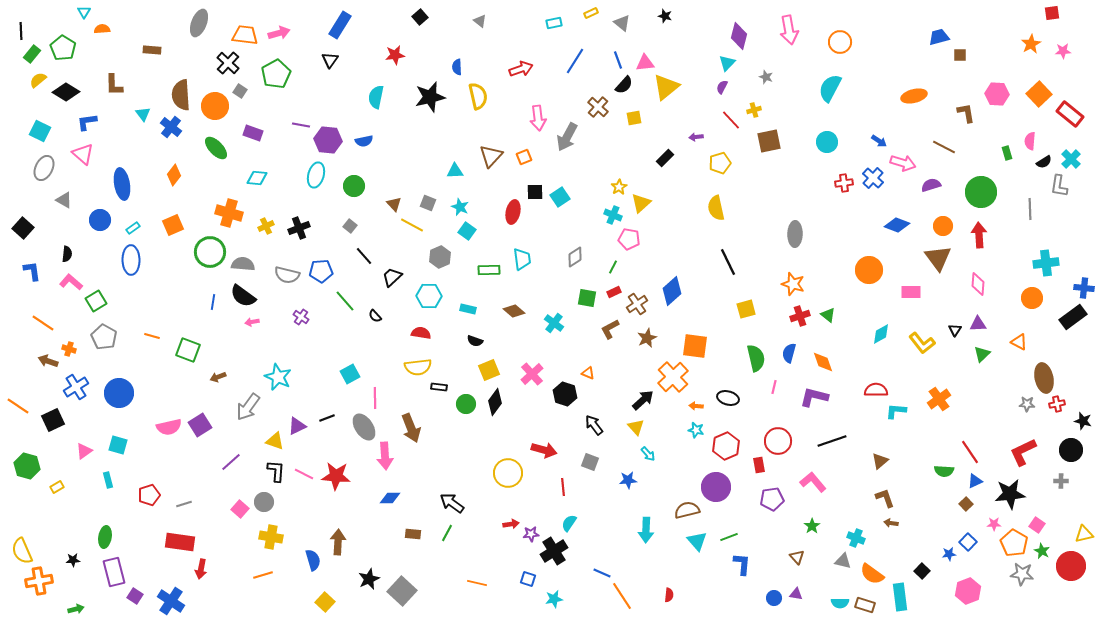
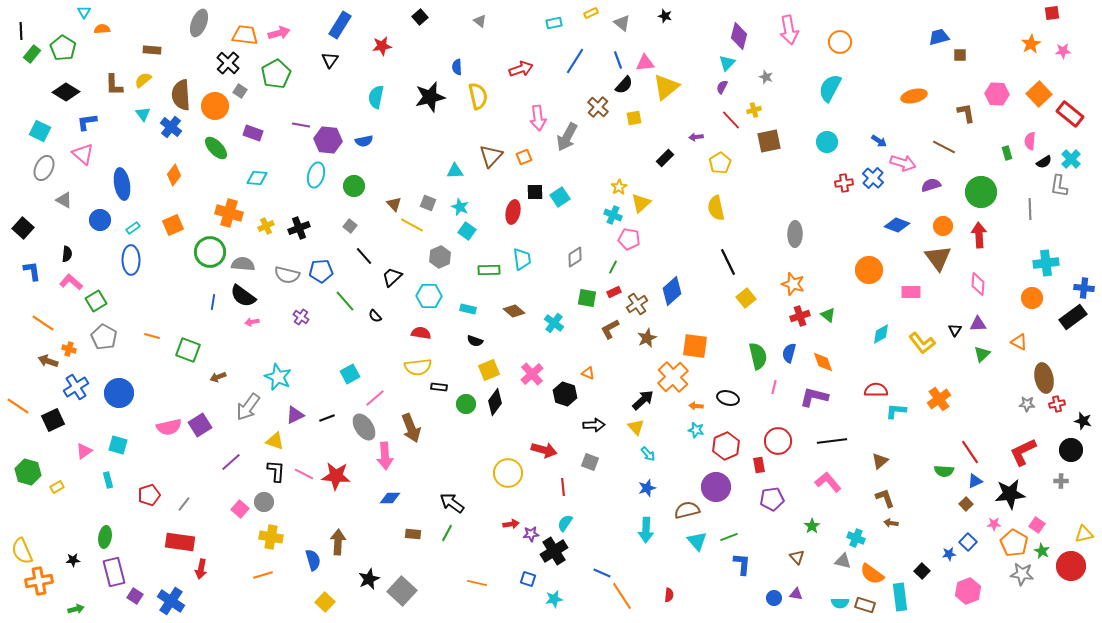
red star at (395, 55): moved 13 px left, 9 px up
yellow semicircle at (38, 80): moved 105 px right
yellow pentagon at (720, 163): rotated 15 degrees counterclockwise
yellow square at (746, 309): moved 11 px up; rotated 24 degrees counterclockwise
green semicircle at (756, 358): moved 2 px right, 2 px up
pink line at (375, 398): rotated 50 degrees clockwise
black arrow at (594, 425): rotated 125 degrees clockwise
purple triangle at (297, 426): moved 2 px left, 11 px up
black line at (832, 441): rotated 12 degrees clockwise
green hexagon at (27, 466): moved 1 px right, 6 px down
blue star at (628, 480): moved 19 px right, 8 px down; rotated 12 degrees counterclockwise
pink L-shape at (813, 482): moved 15 px right
gray line at (184, 504): rotated 35 degrees counterclockwise
cyan semicircle at (569, 523): moved 4 px left
